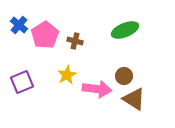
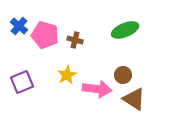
blue cross: moved 1 px down
pink pentagon: rotated 24 degrees counterclockwise
brown cross: moved 1 px up
brown circle: moved 1 px left, 1 px up
